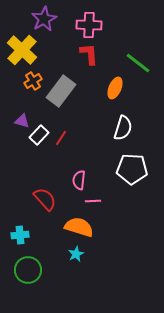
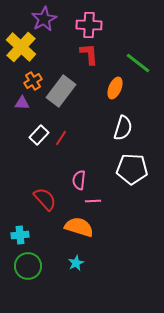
yellow cross: moved 1 px left, 3 px up
purple triangle: moved 18 px up; rotated 14 degrees counterclockwise
cyan star: moved 9 px down
green circle: moved 4 px up
